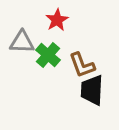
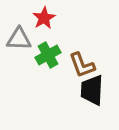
red star: moved 13 px left, 2 px up
gray triangle: moved 3 px left, 3 px up
green cross: rotated 20 degrees clockwise
